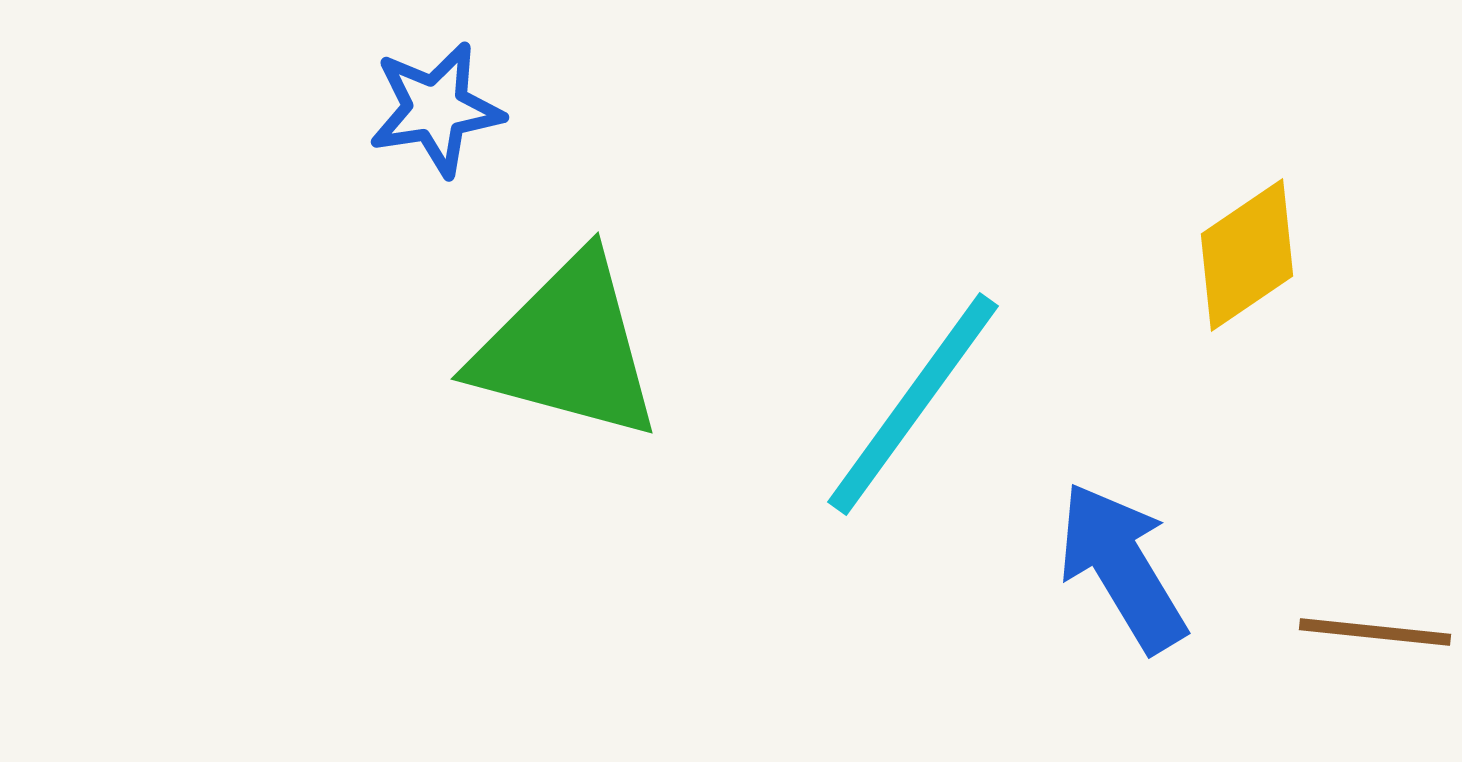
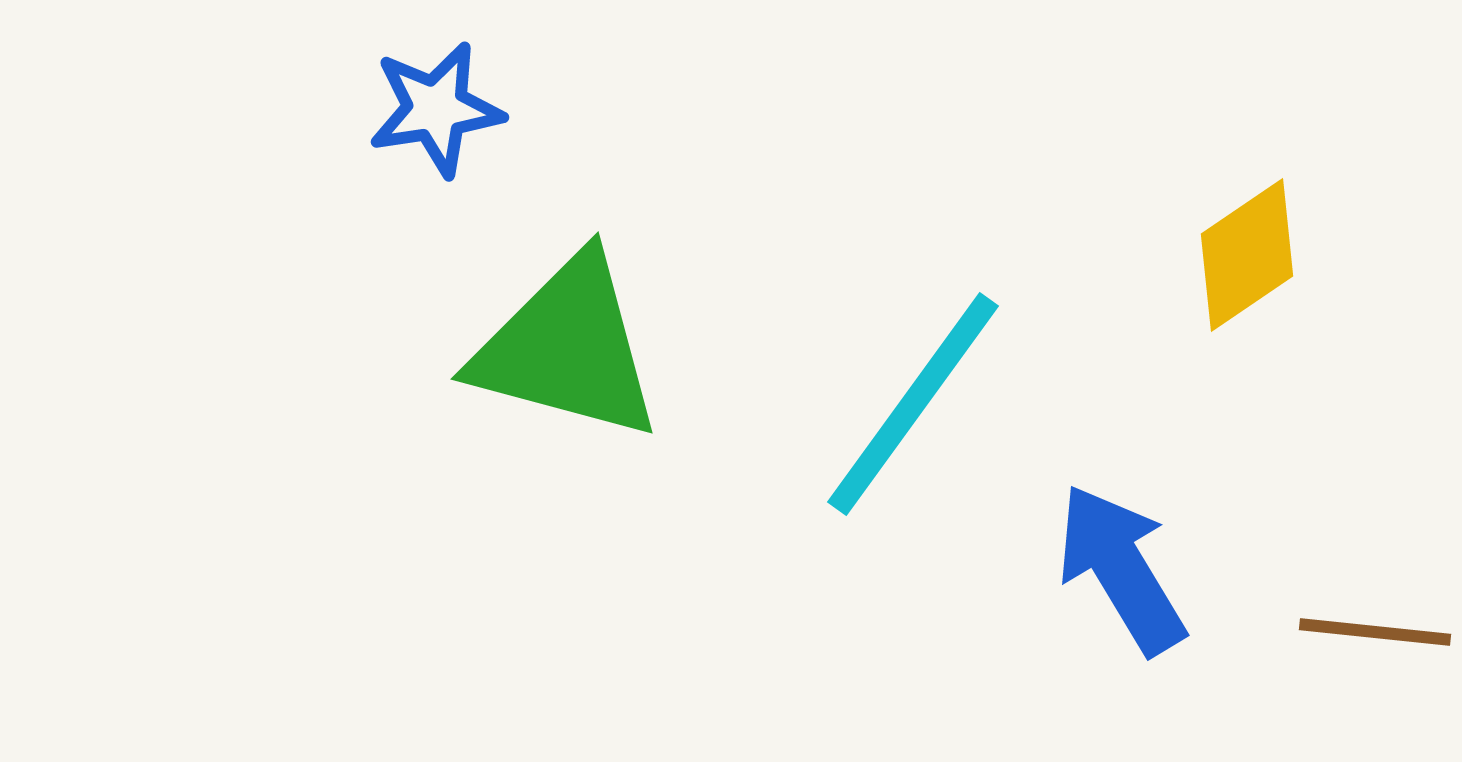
blue arrow: moved 1 px left, 2 px down
